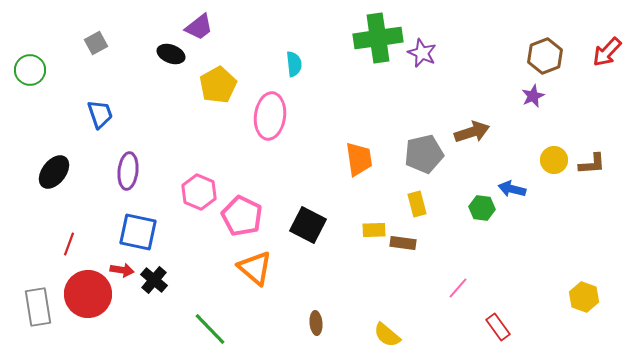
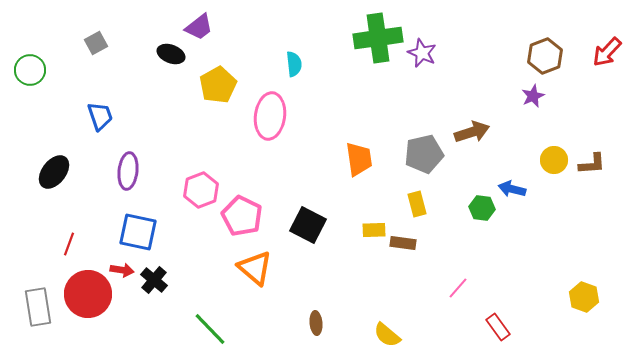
blue trapezoid at (100, 114): moved 2 px down
pink hexagon at (199, 192): moved 2 px right, 2 px up; rotated 16 degrees clockwise
